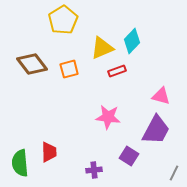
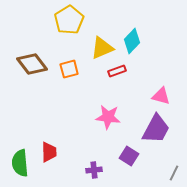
yellow pentagon: moved 6 px right
purple trapezoid: moved 1 px up
